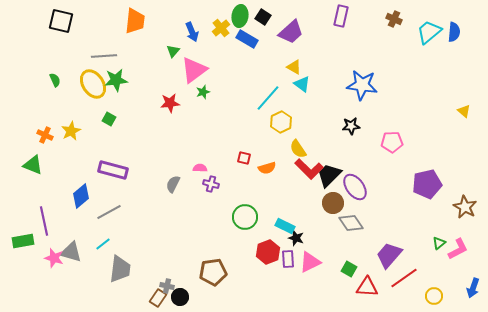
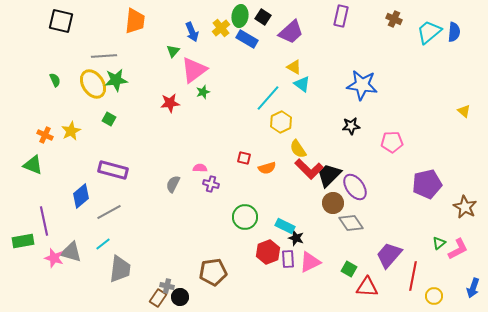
red line at (404, 278): moved 9 px right, 2 px up; rotated 44 degrees counterclockwise
